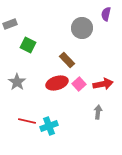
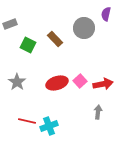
gray circle: moved 2 px right
brown rectangle: moved 12 px left, 21 px up
pink square: moved 1 px right, 3 px up
